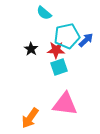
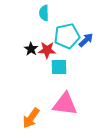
cyan semicircle: rotated 49 degrees clockwise
red star: moved 9 px left
cyan square: rotated 18 degrees clockwise
orange arrow: moved 1 px right
